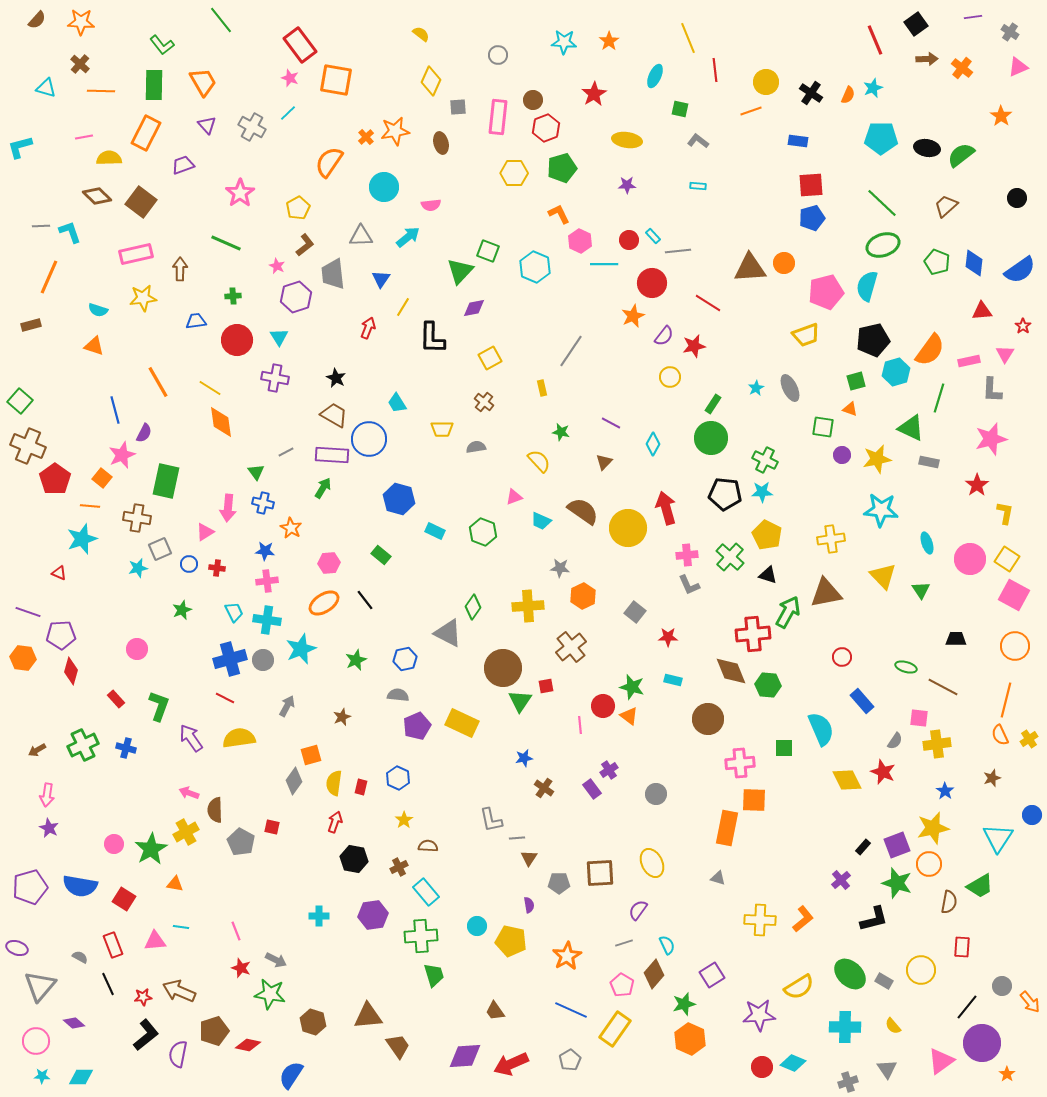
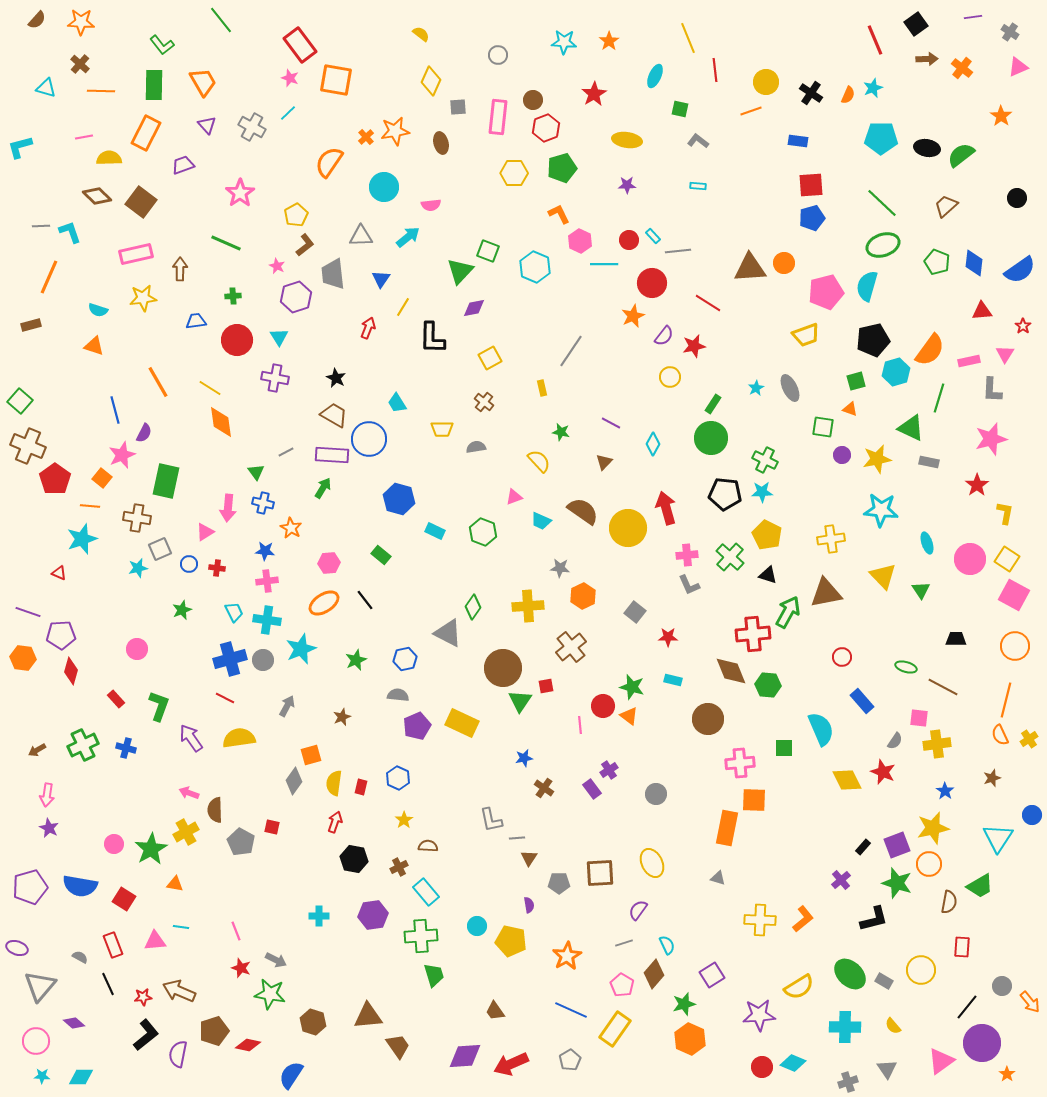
yellow pentagon at (298, 208): moved 2 px left, 7 px down
